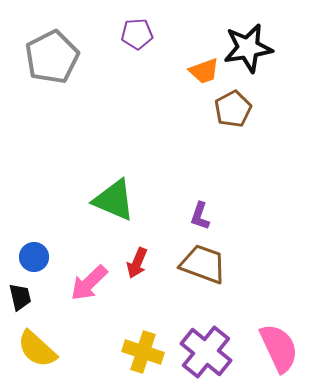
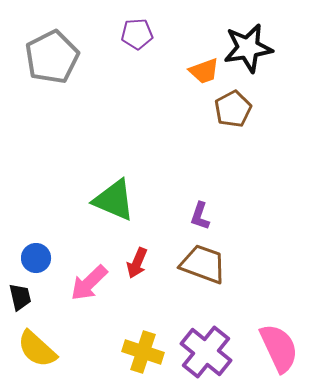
blue circle: moved 2 px right, 1 px down
